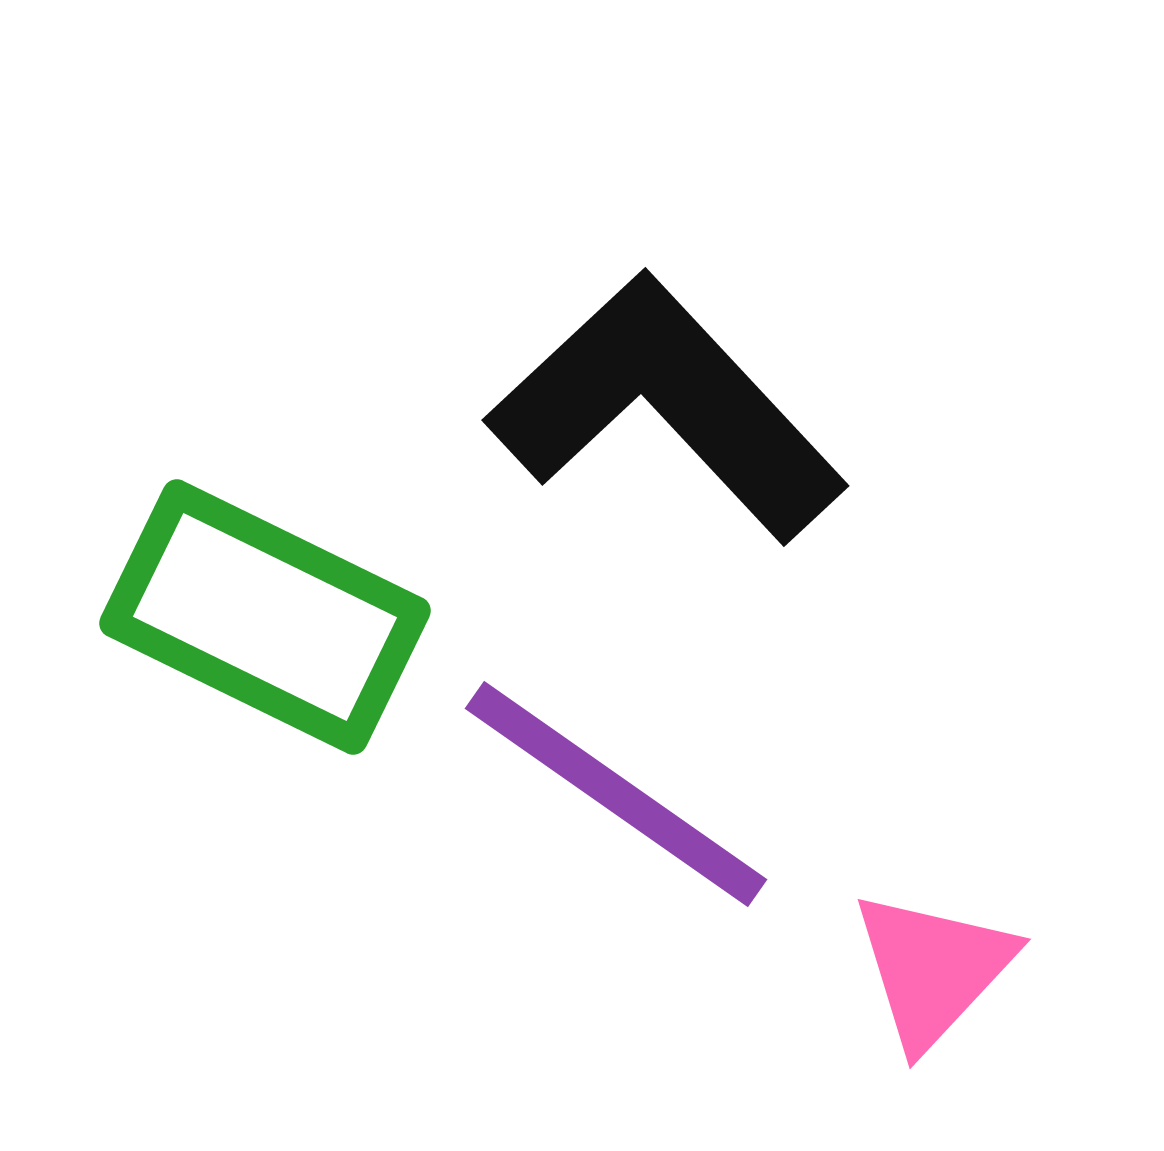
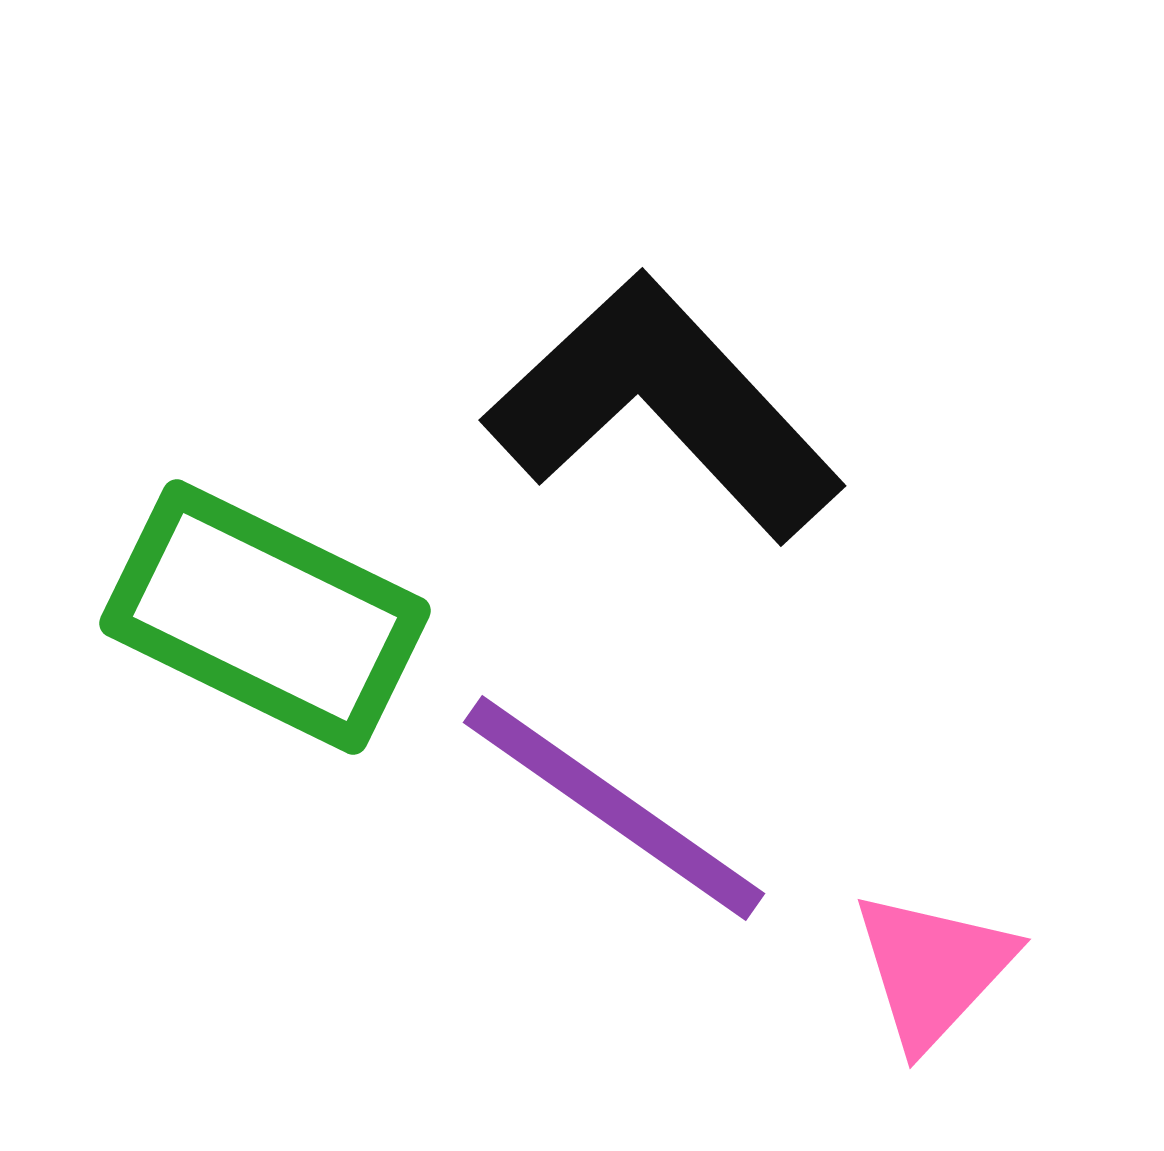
black L-shape: moved 3 px left
purple line: moved 2 px left, 14 px down
